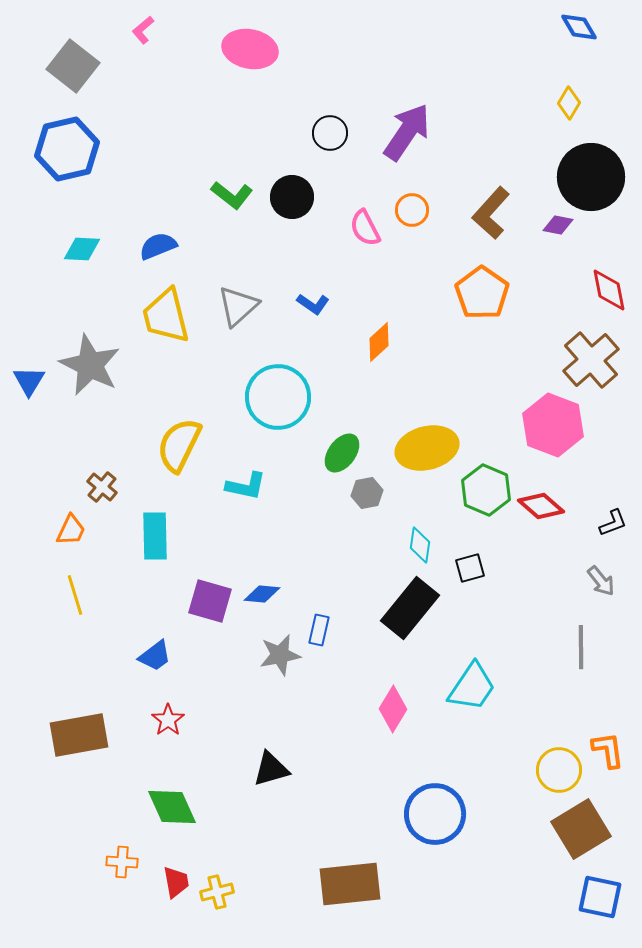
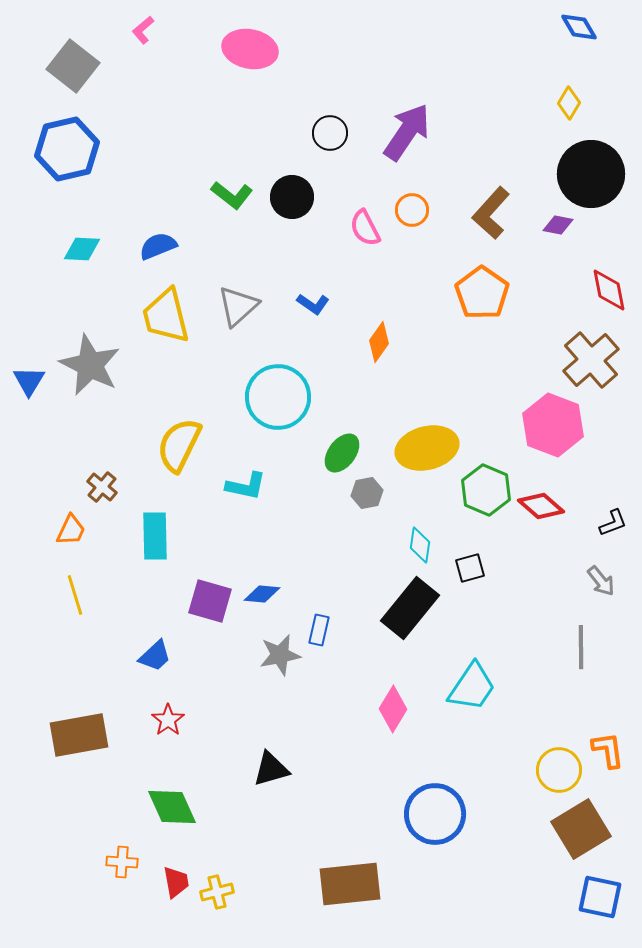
black circle at (591, 177): moved 3 px up
orange diamond at (379, 342): rotated 12 degrees counterclockwise
blue trapezoid at (155, 656): rotated 6 degrees counterclockwise
